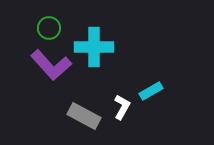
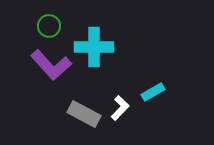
green circle: moved 2 px up
cyan rectangle: moved 2 px right, 1 px down
white L-shape: moved 2 px left, 1 px down; rotated 15 degrees clockwise
gray rectangle: moved 2 px up
